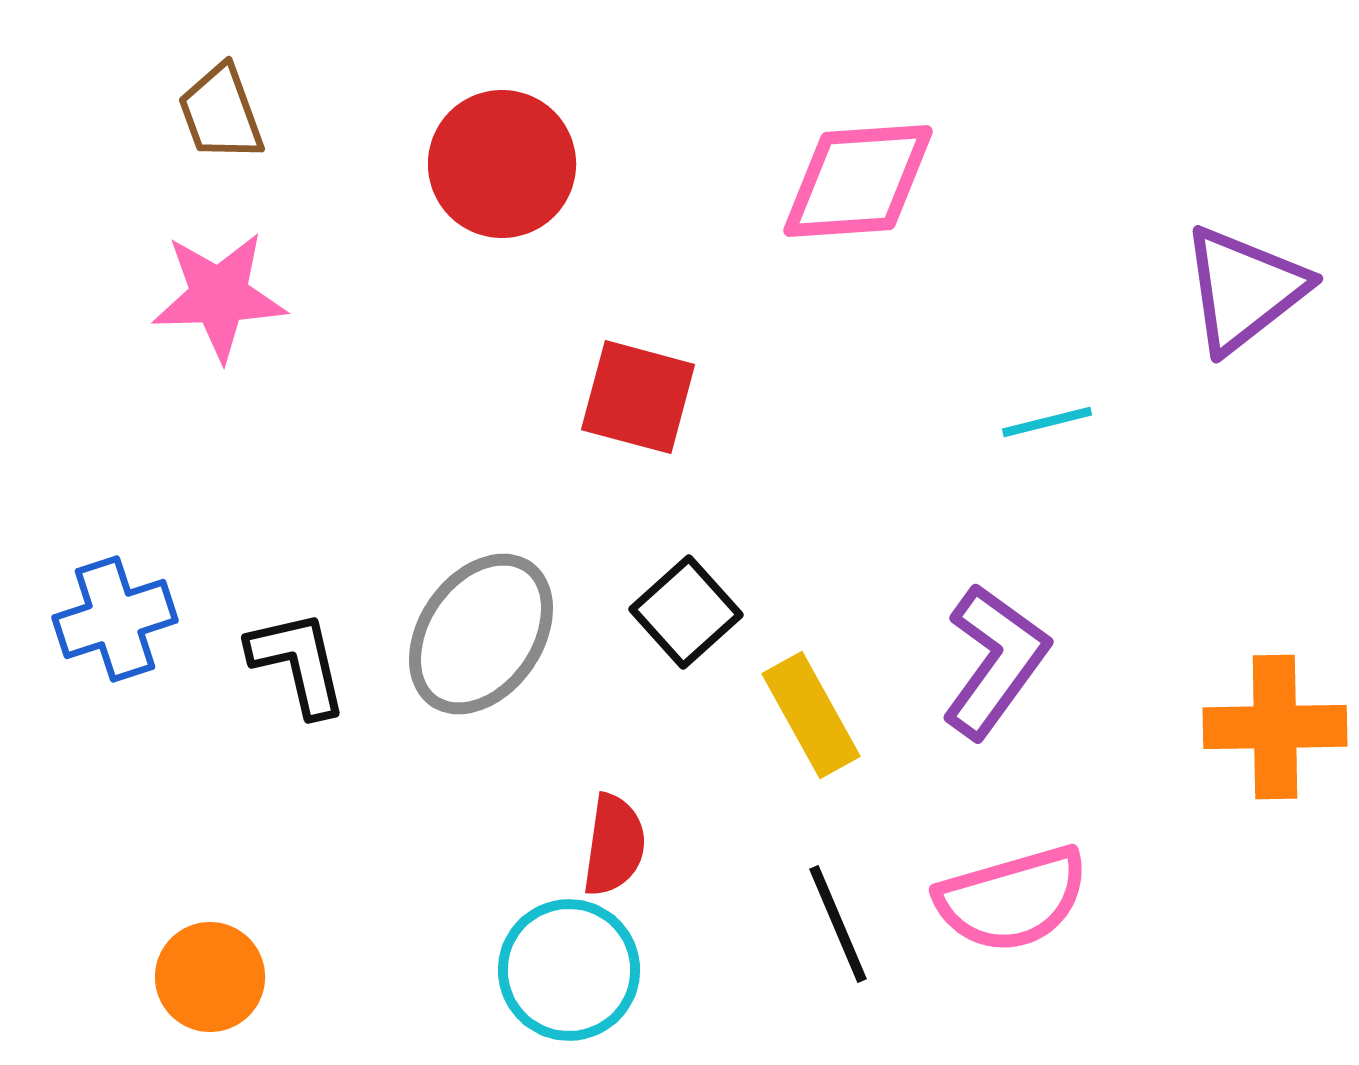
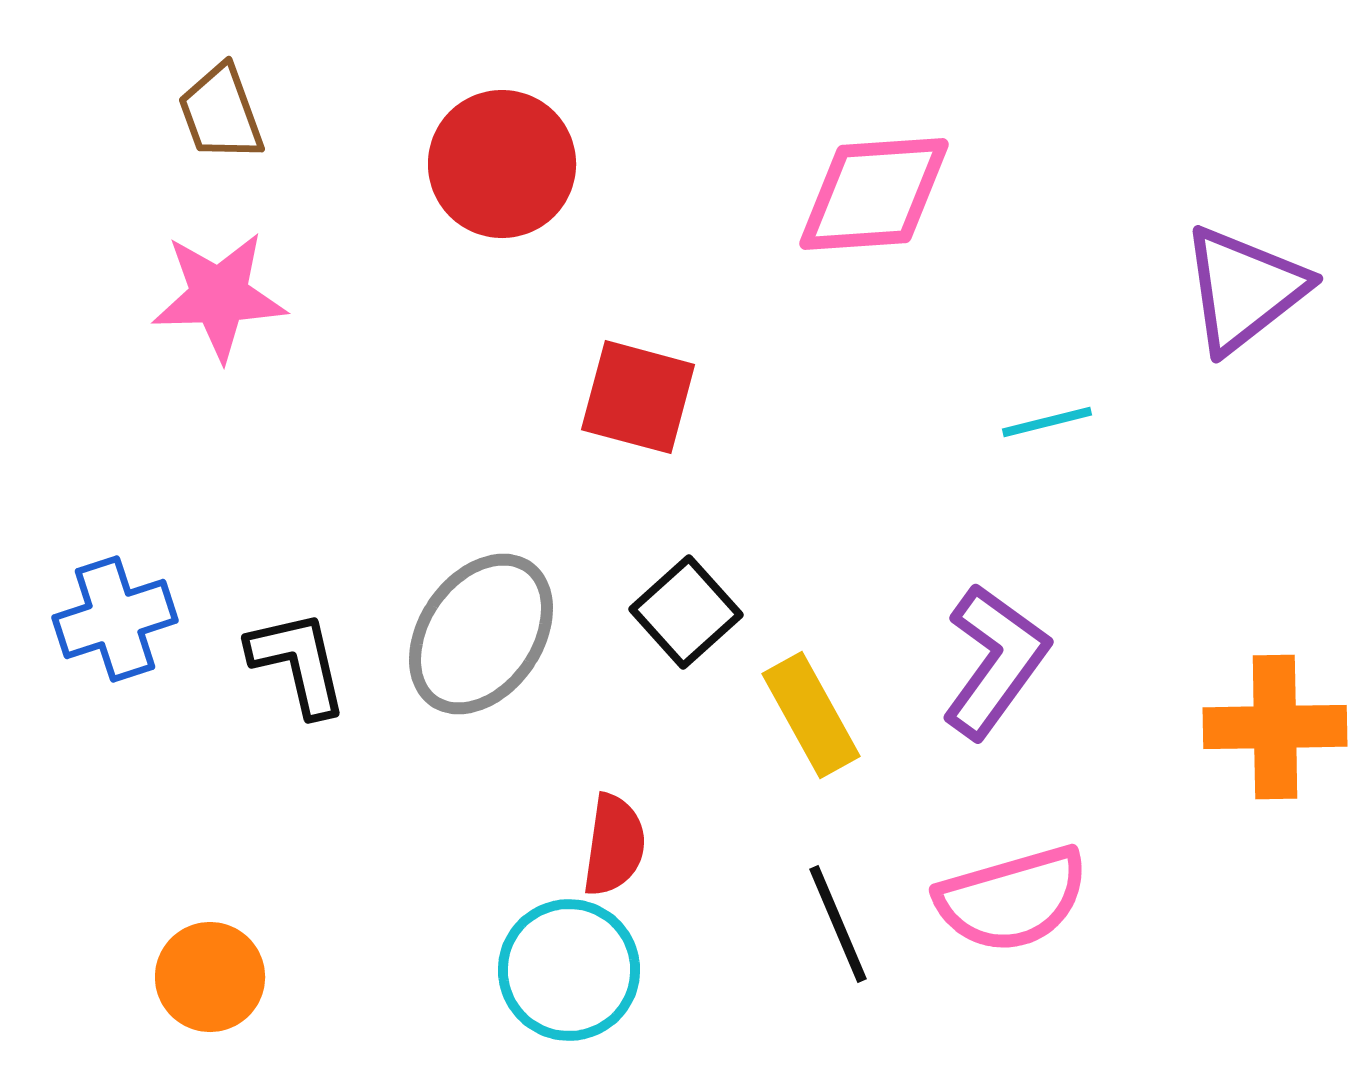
pink diamond: moved 16 px right, 13 px down
